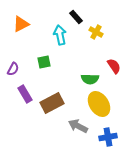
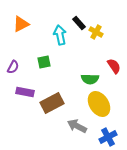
black rectangle: moved 3 px right, 6 px down
purple semicircle: moved 2 px up
purple rectangle: moved 2 px up; rotated 48 degrees counterclockwise
gray arrow: moved 1 px left
blue cross: rotated 18 degrees counterclockwise
